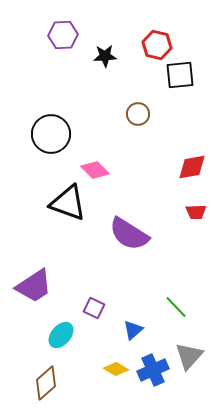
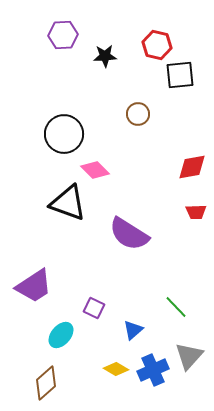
black circle: moved 13 px right
